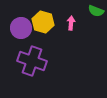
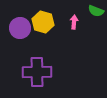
pink arrow: moved 3 px right, 1 px up
purple circle: moved 1 px left
purple cross: moved 5 px right, 11 px down; rotated 20 degrees counterclockwise
